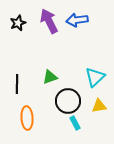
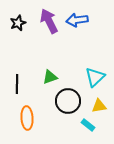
cyan rectangle: moved 13 px right, 2 px down; rotated 24 degrees counterclockwise
